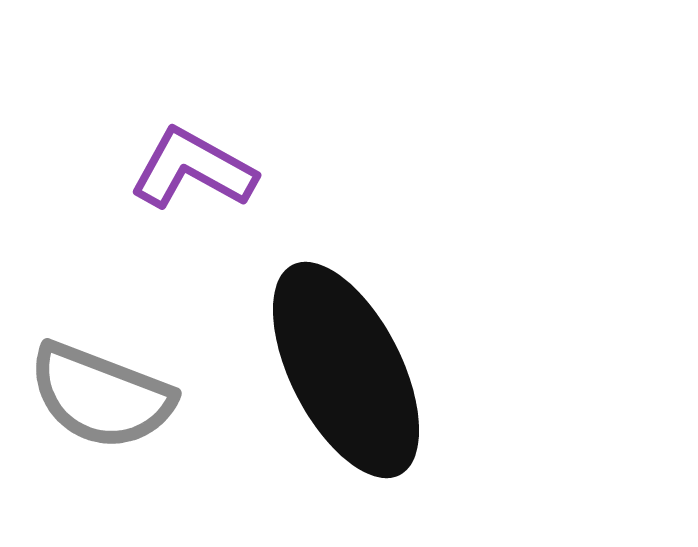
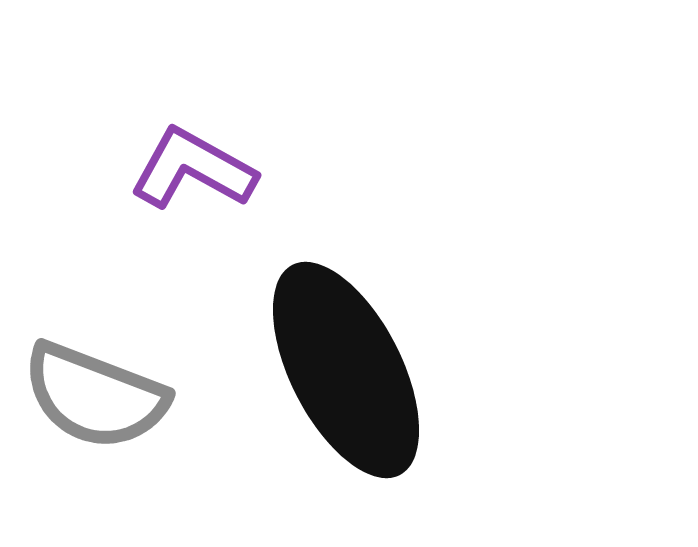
gray semicircle: moved 6 px left
